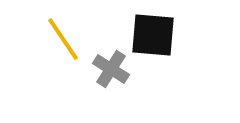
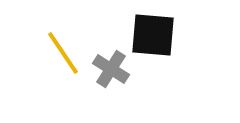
yellow line: moved 14 px down
